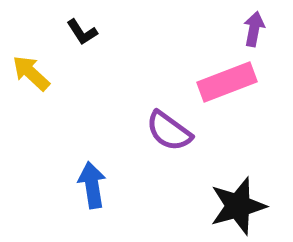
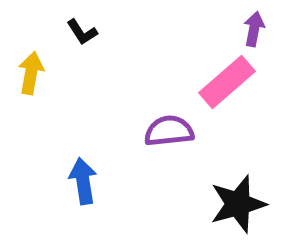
yellow arrow: rotated 57 degrees clockwise
pink rectangle: rotated 20 degrees counterclockwise
purple semicircle: rotated 138 degrees clockwise
blue arrow: moved 9 px left, 4 px up
black star: moved 2 px up
